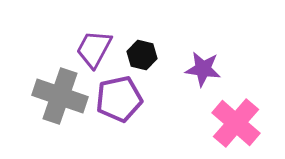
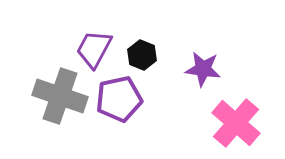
black hexagon: rotated 8 degrees clockwise
